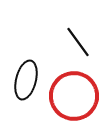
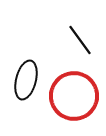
black line: moved 2 px right, 2 px up
